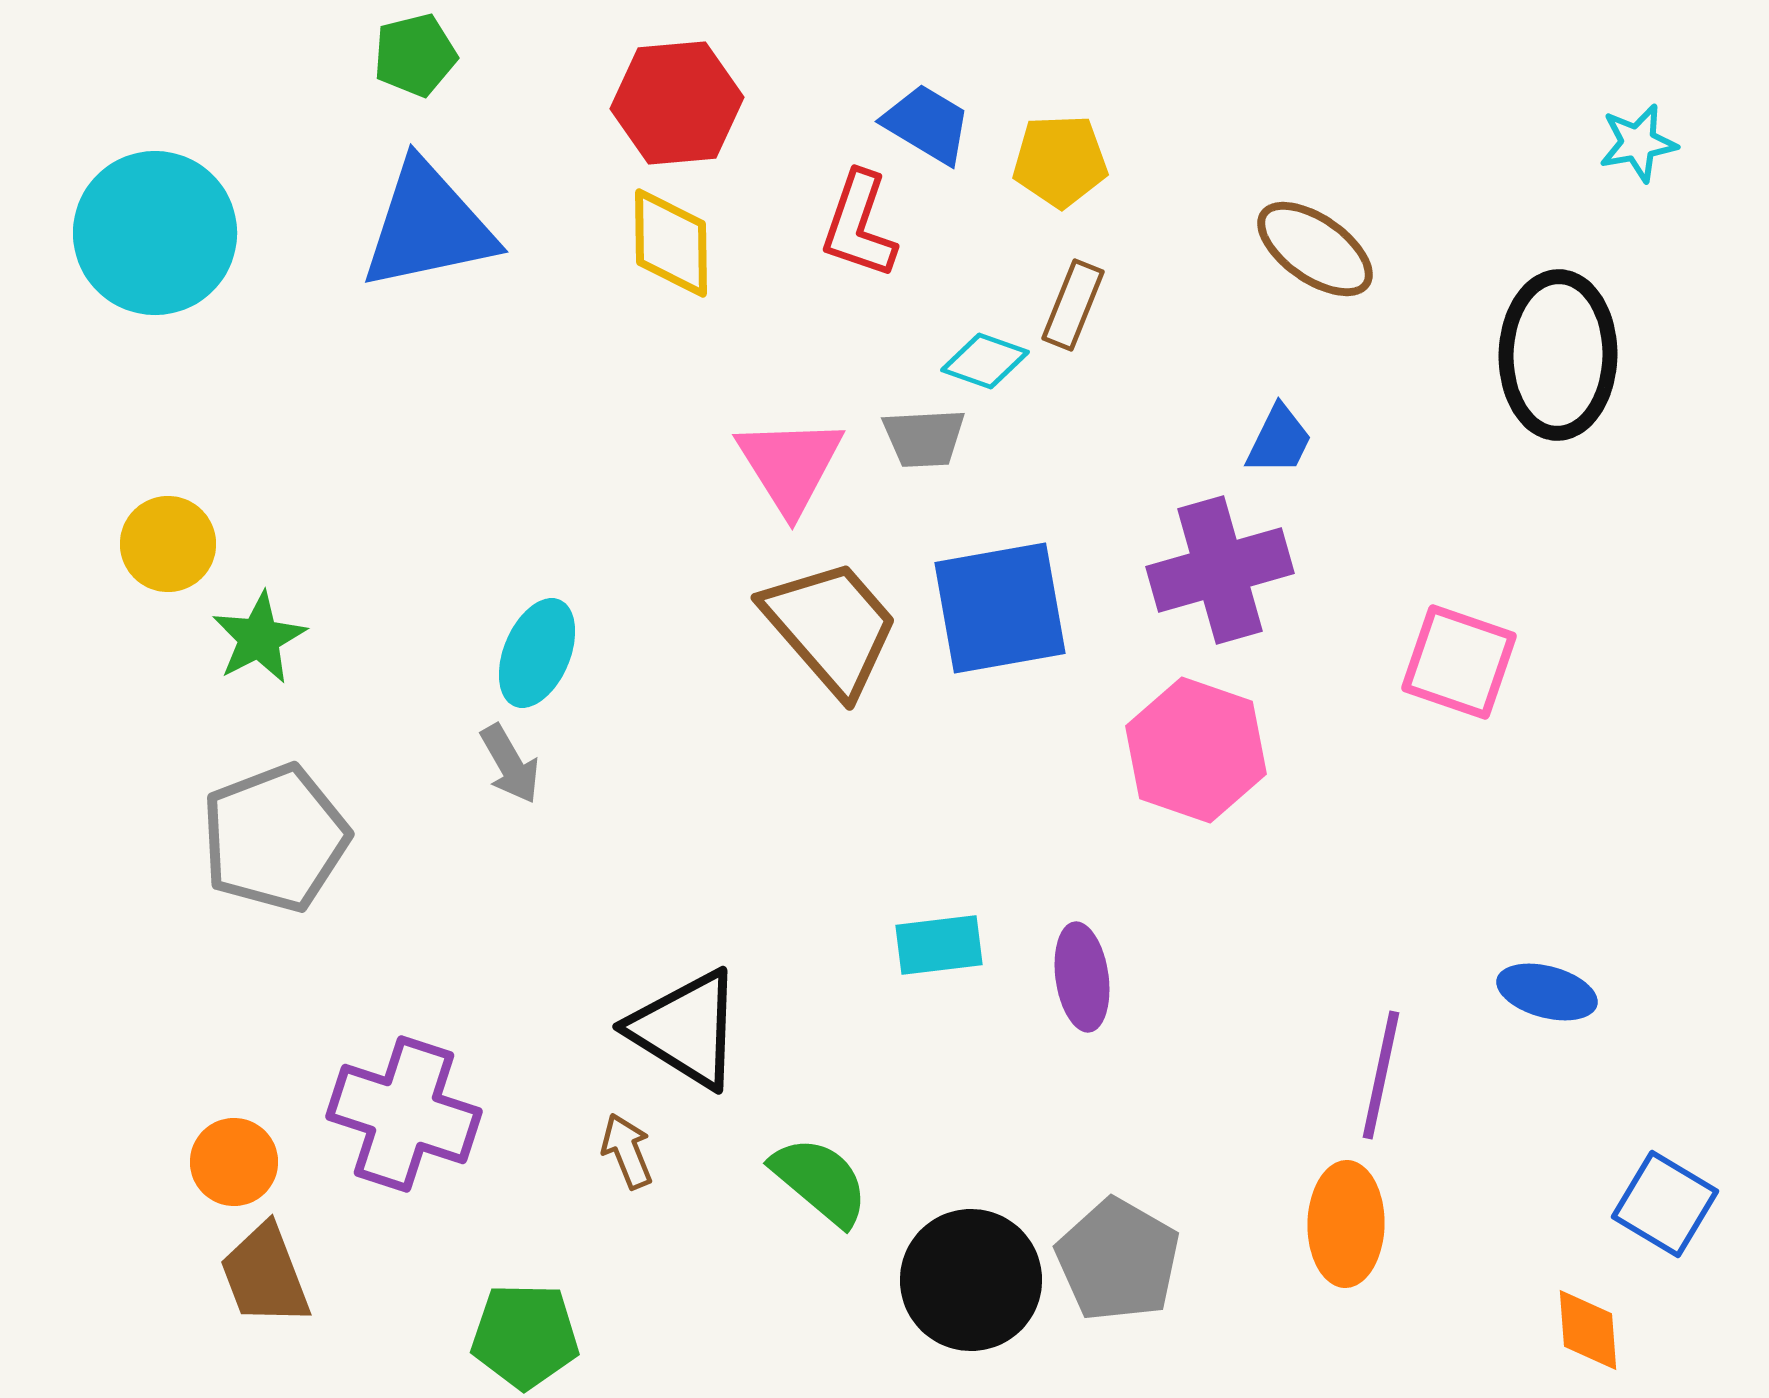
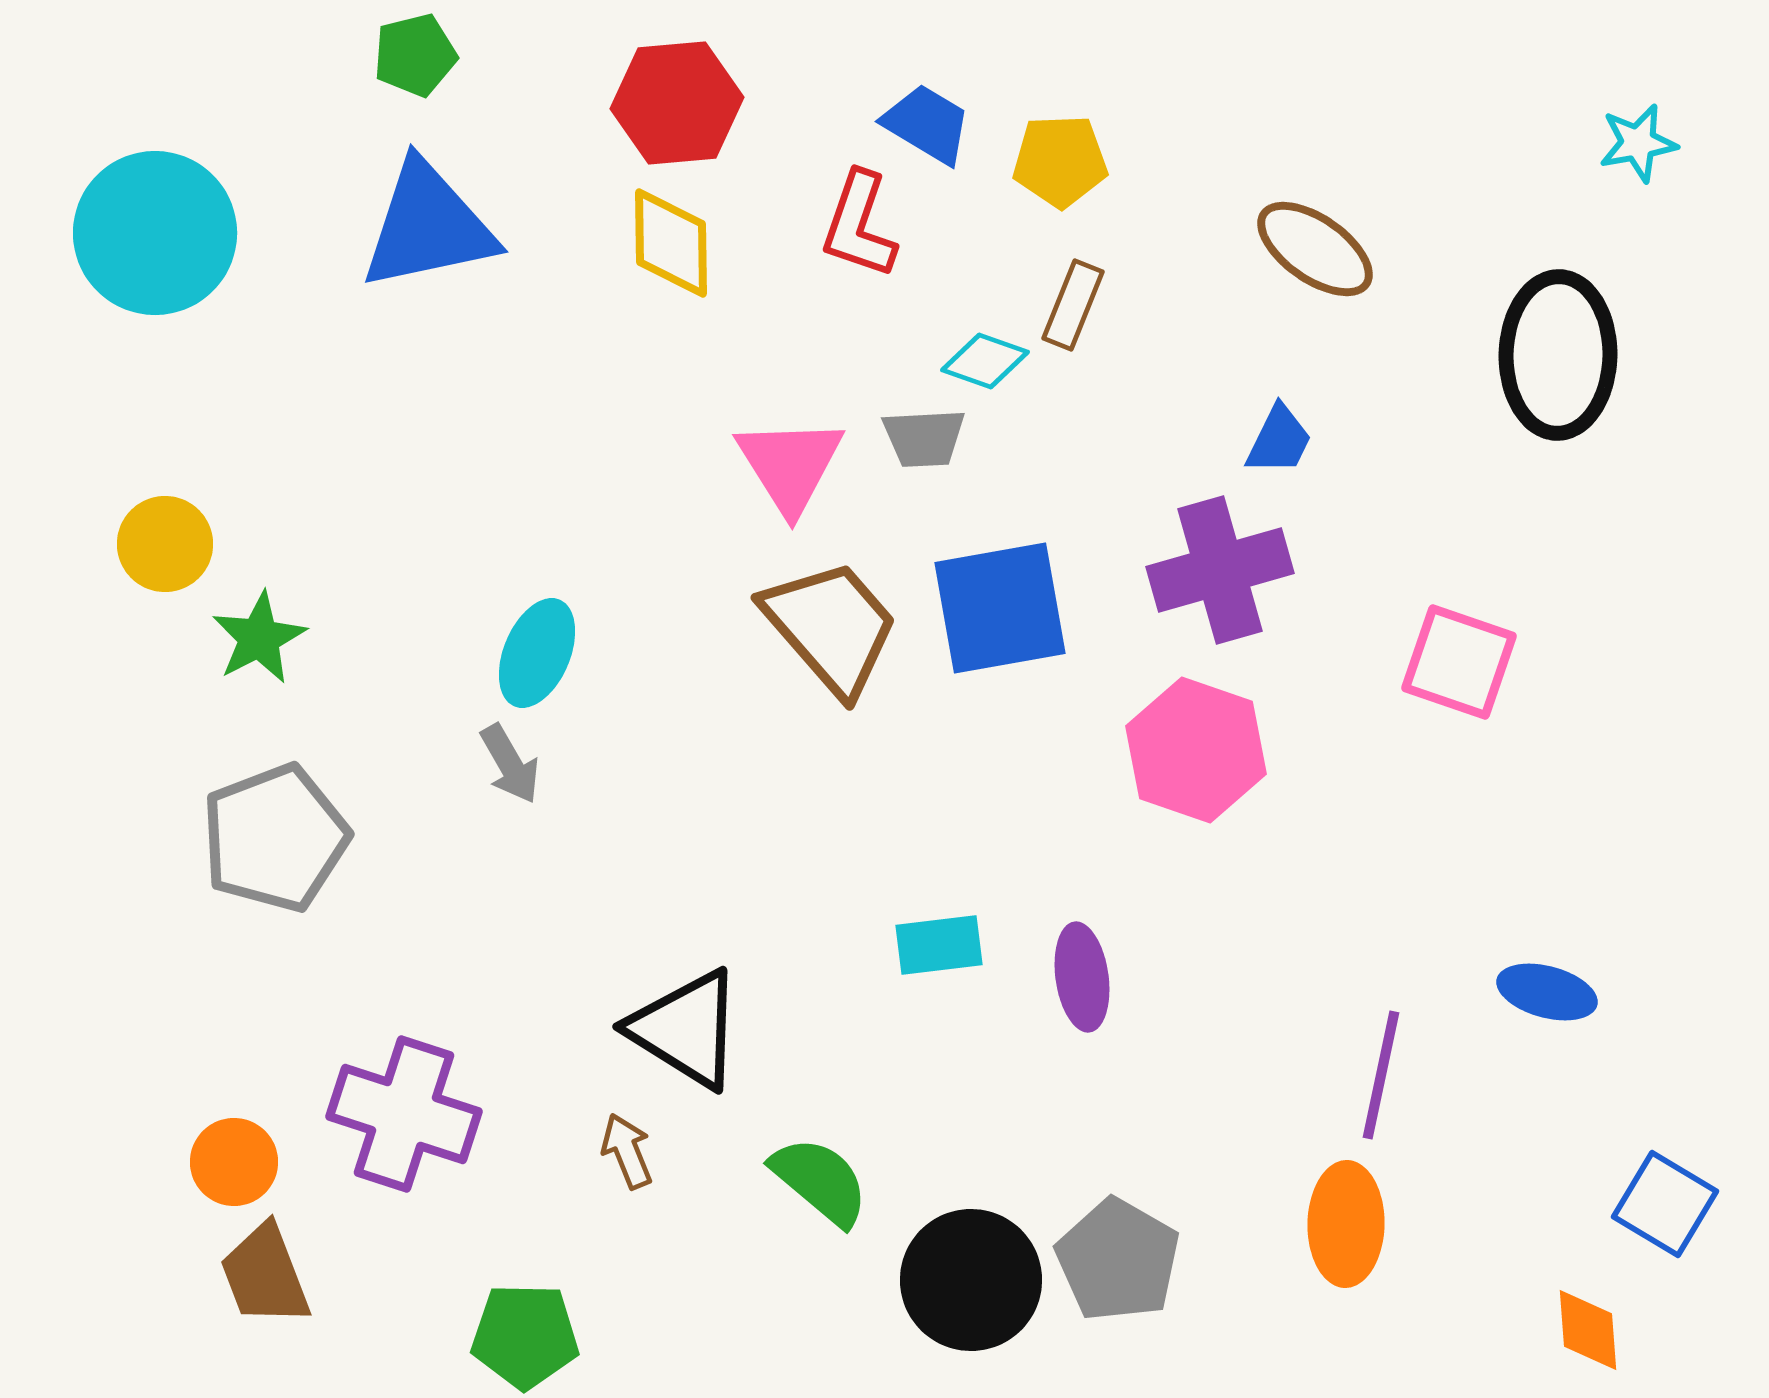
yellow circle at (168, 544): moved 3 px left
